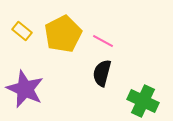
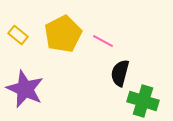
yellow rectangle: moved 4 px left, 4 px down
black semicircle: moved 18 px right
green cross: rotated 8 degrees counterclockwise
